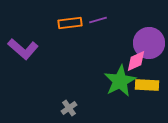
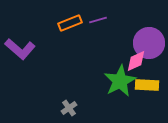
orange rectangle: rotated 15 degrees counterclockwise
purple L-shape: moved 3 px left
